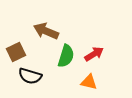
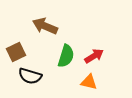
brown arrow: moved 1 px left, 5 px up
red arrow: moved 2 px down
